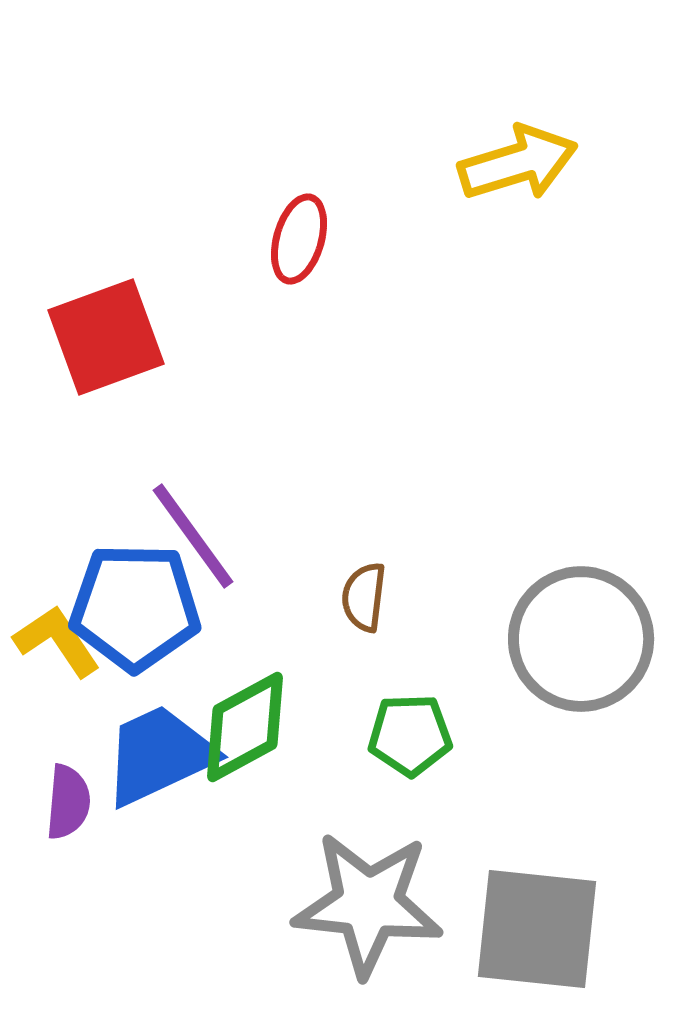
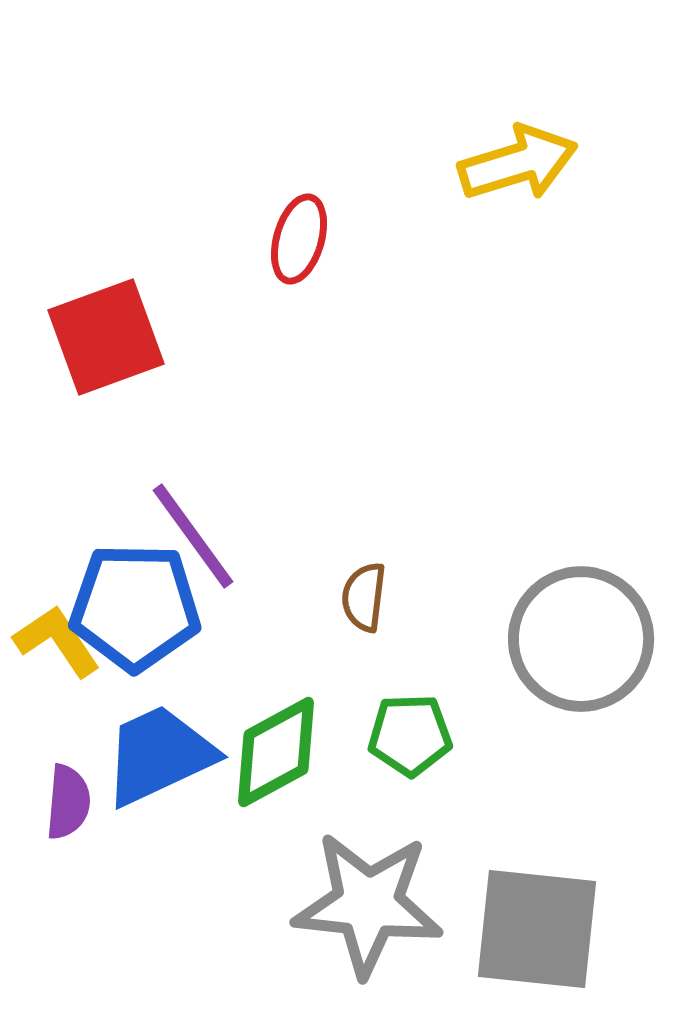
green diamond: moved 31 px right, 25 px down
